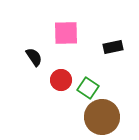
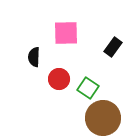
black rectangle: rotated 42 degrees counterclockwise
black semicircle: rotated 144 degrees counterclockwise
red circle: moved 2 px left, 1 px up
brown circle: moved 1 px right, 1 px down
